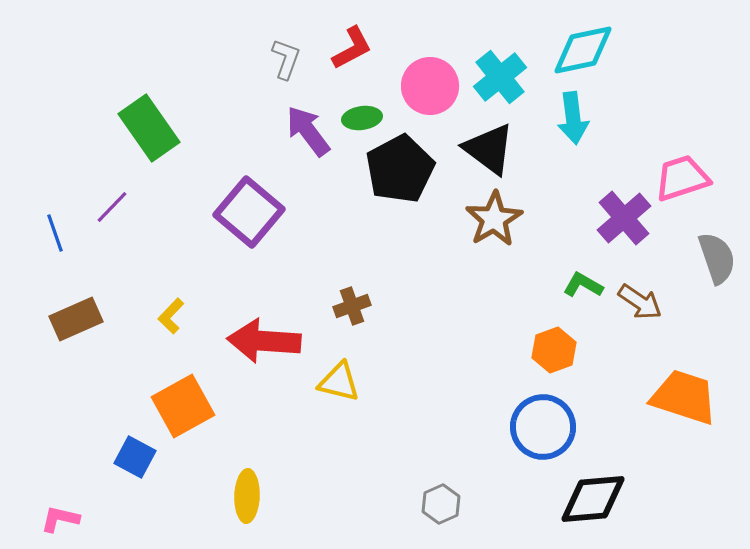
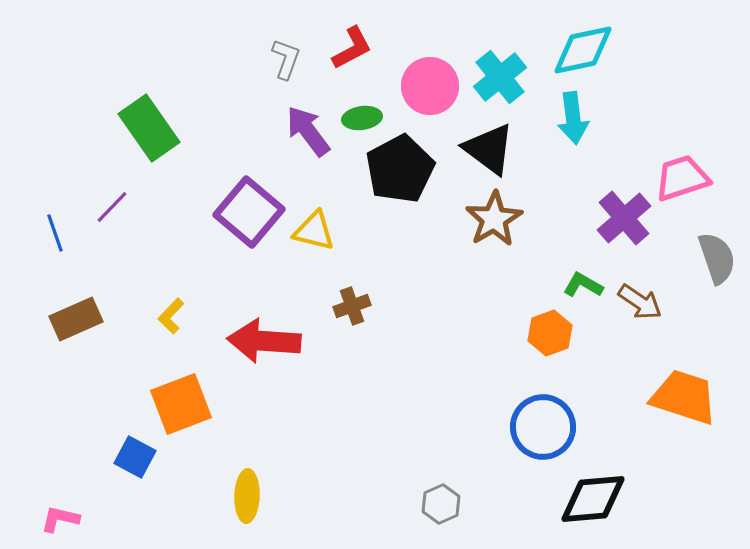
orange hexagon: moved 4 px left, 17 px up
yellow triangle: moved 25 px left, 151 px up
orange square: moved 2 px left, 2 px up; rotated 8 degrees clockwise
